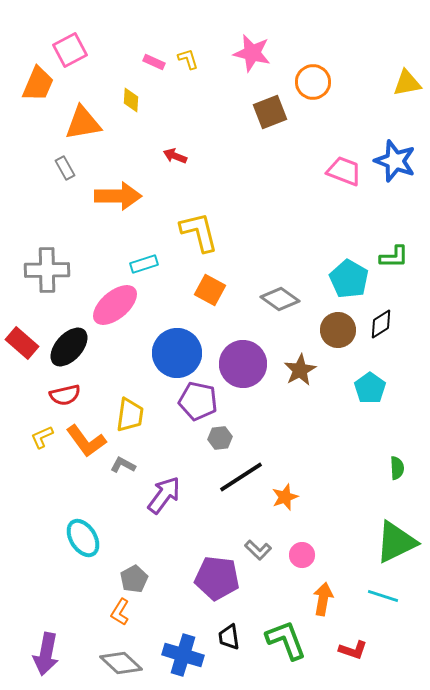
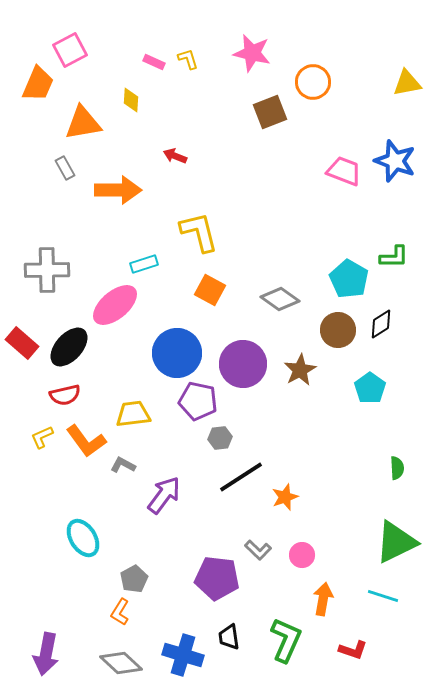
orange arrow at (118, 196): moved 6 px up
yellow trapezoid at (130, 415): moved 3 px right, 1 px up; rotated 105 degrees counterclockwise
green L-shape at (286, 640): rotated 45 degrees clockwise
